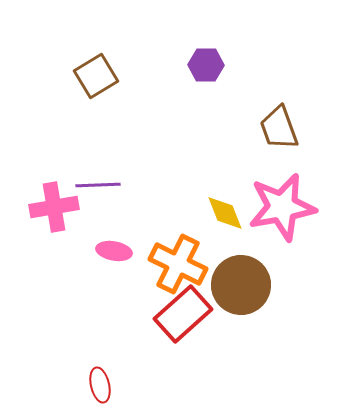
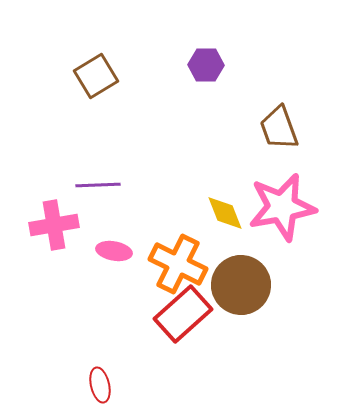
pink cross: moved 18 px down
